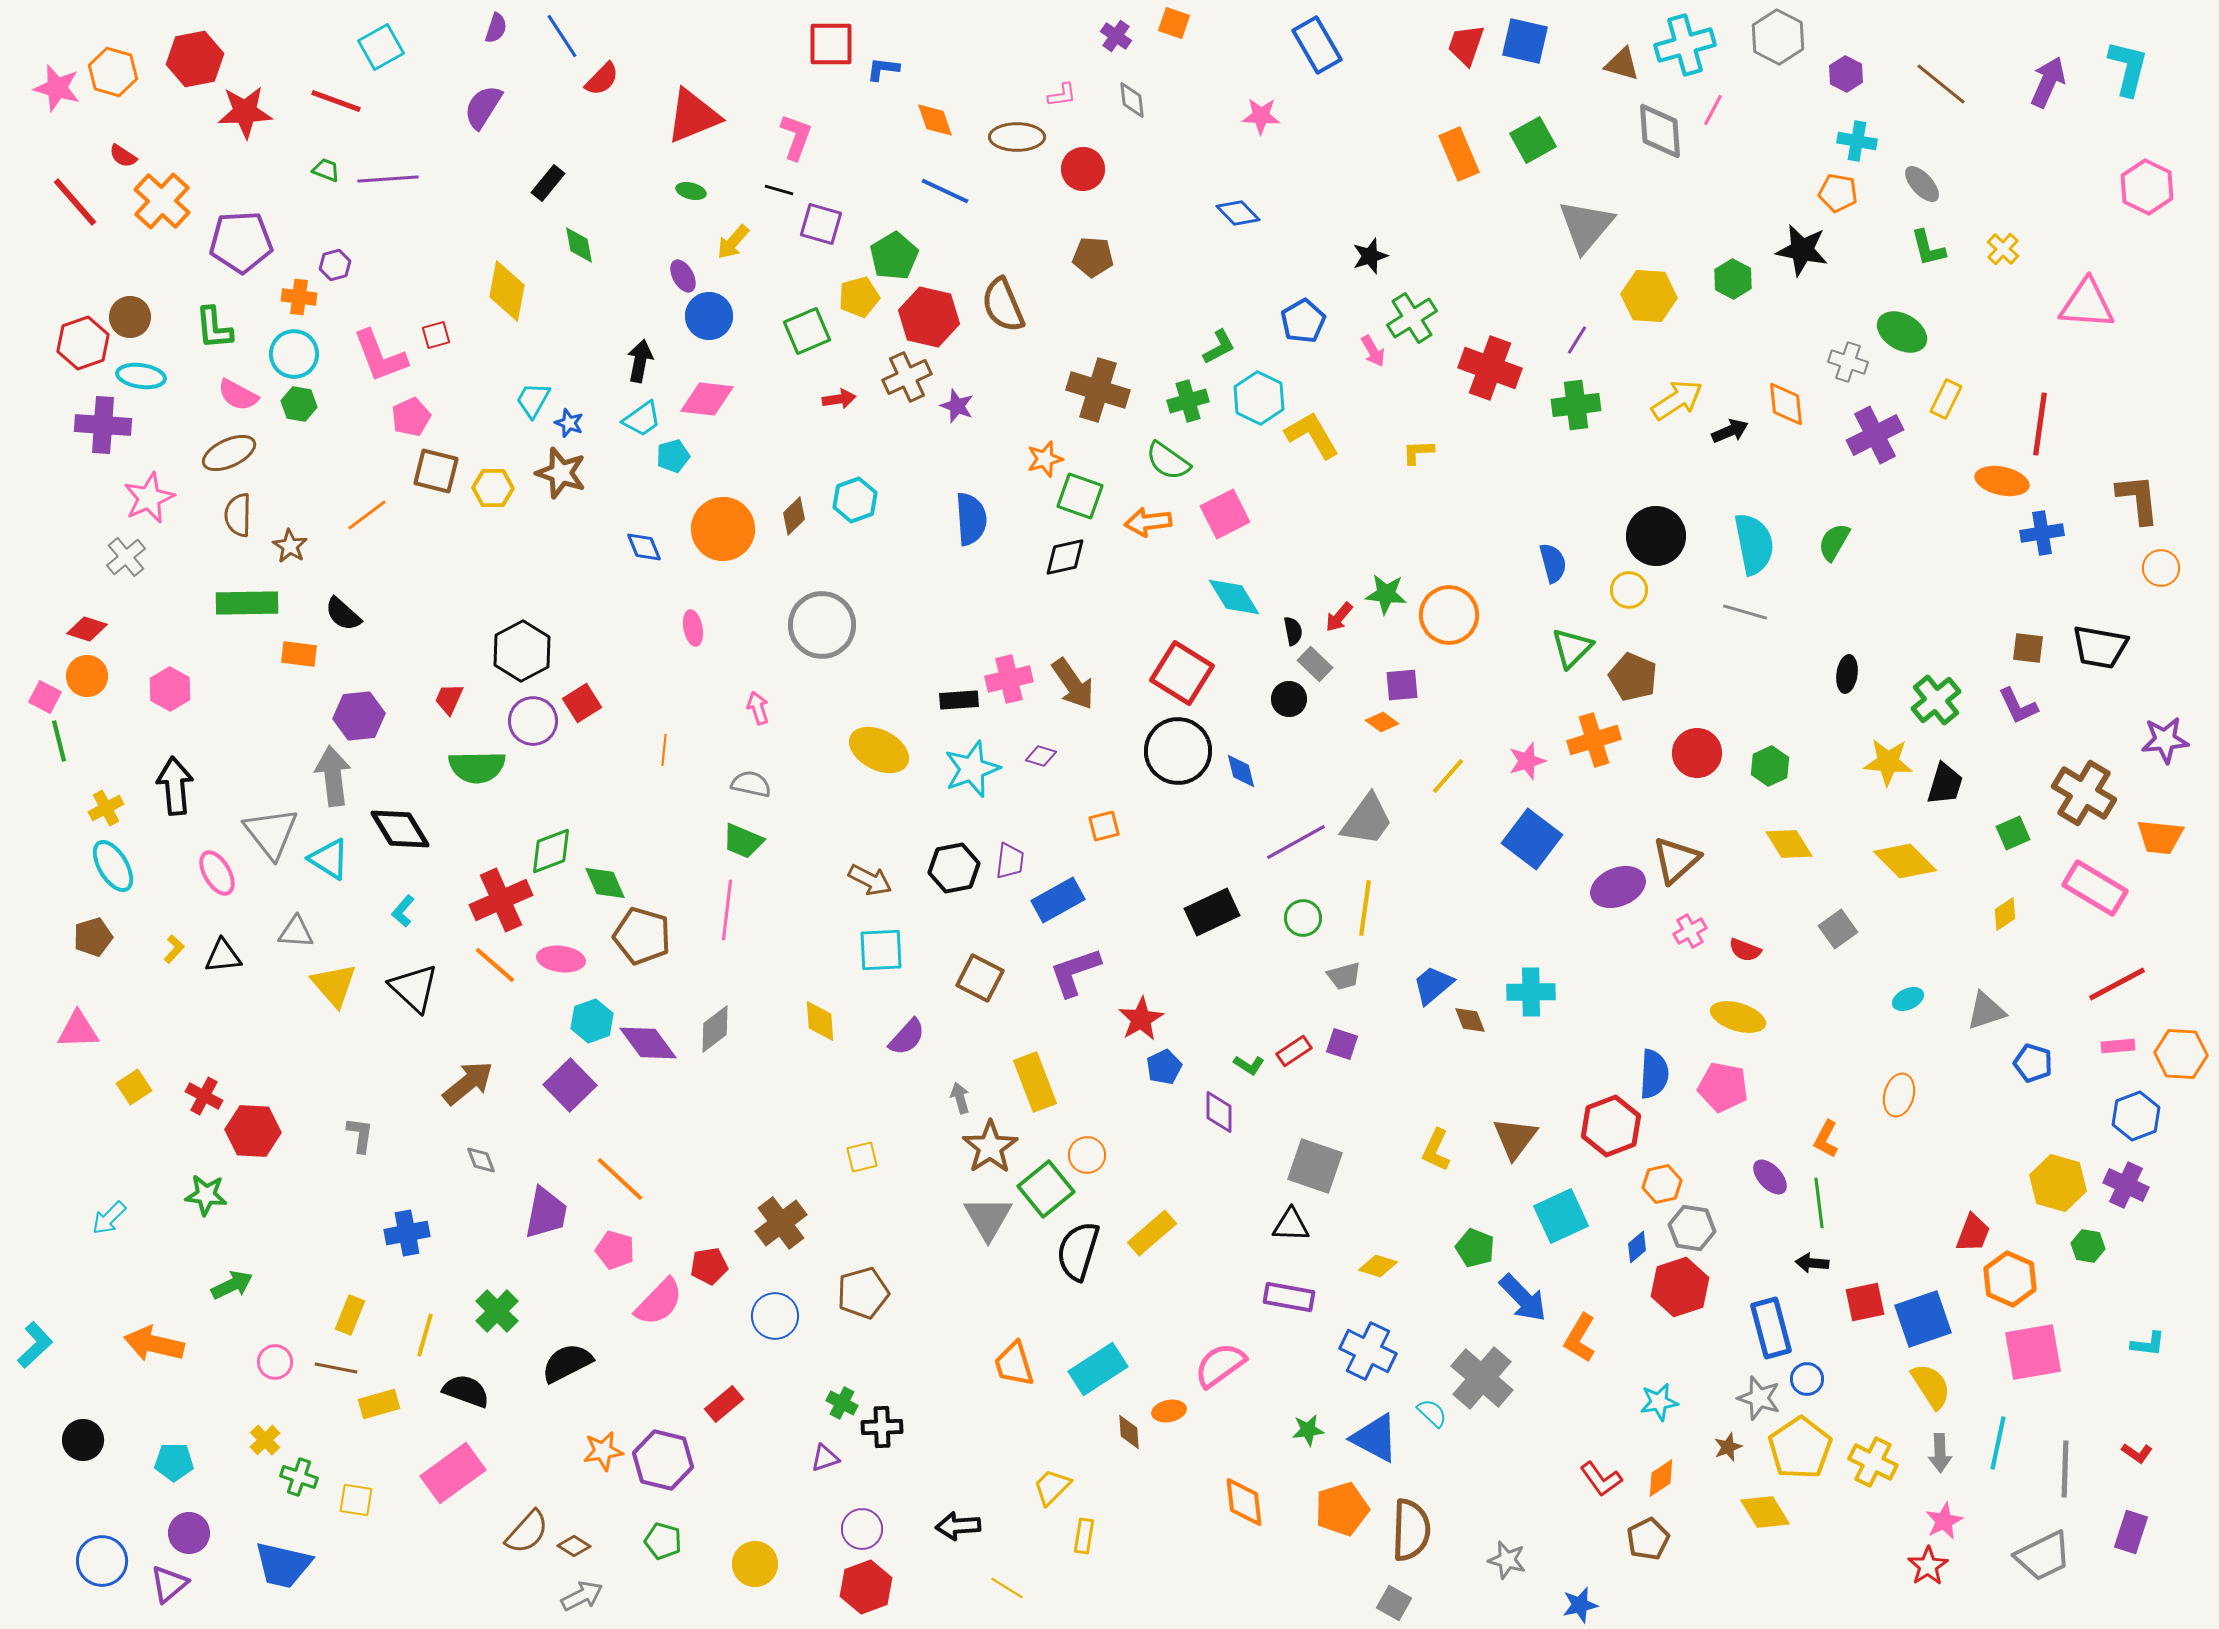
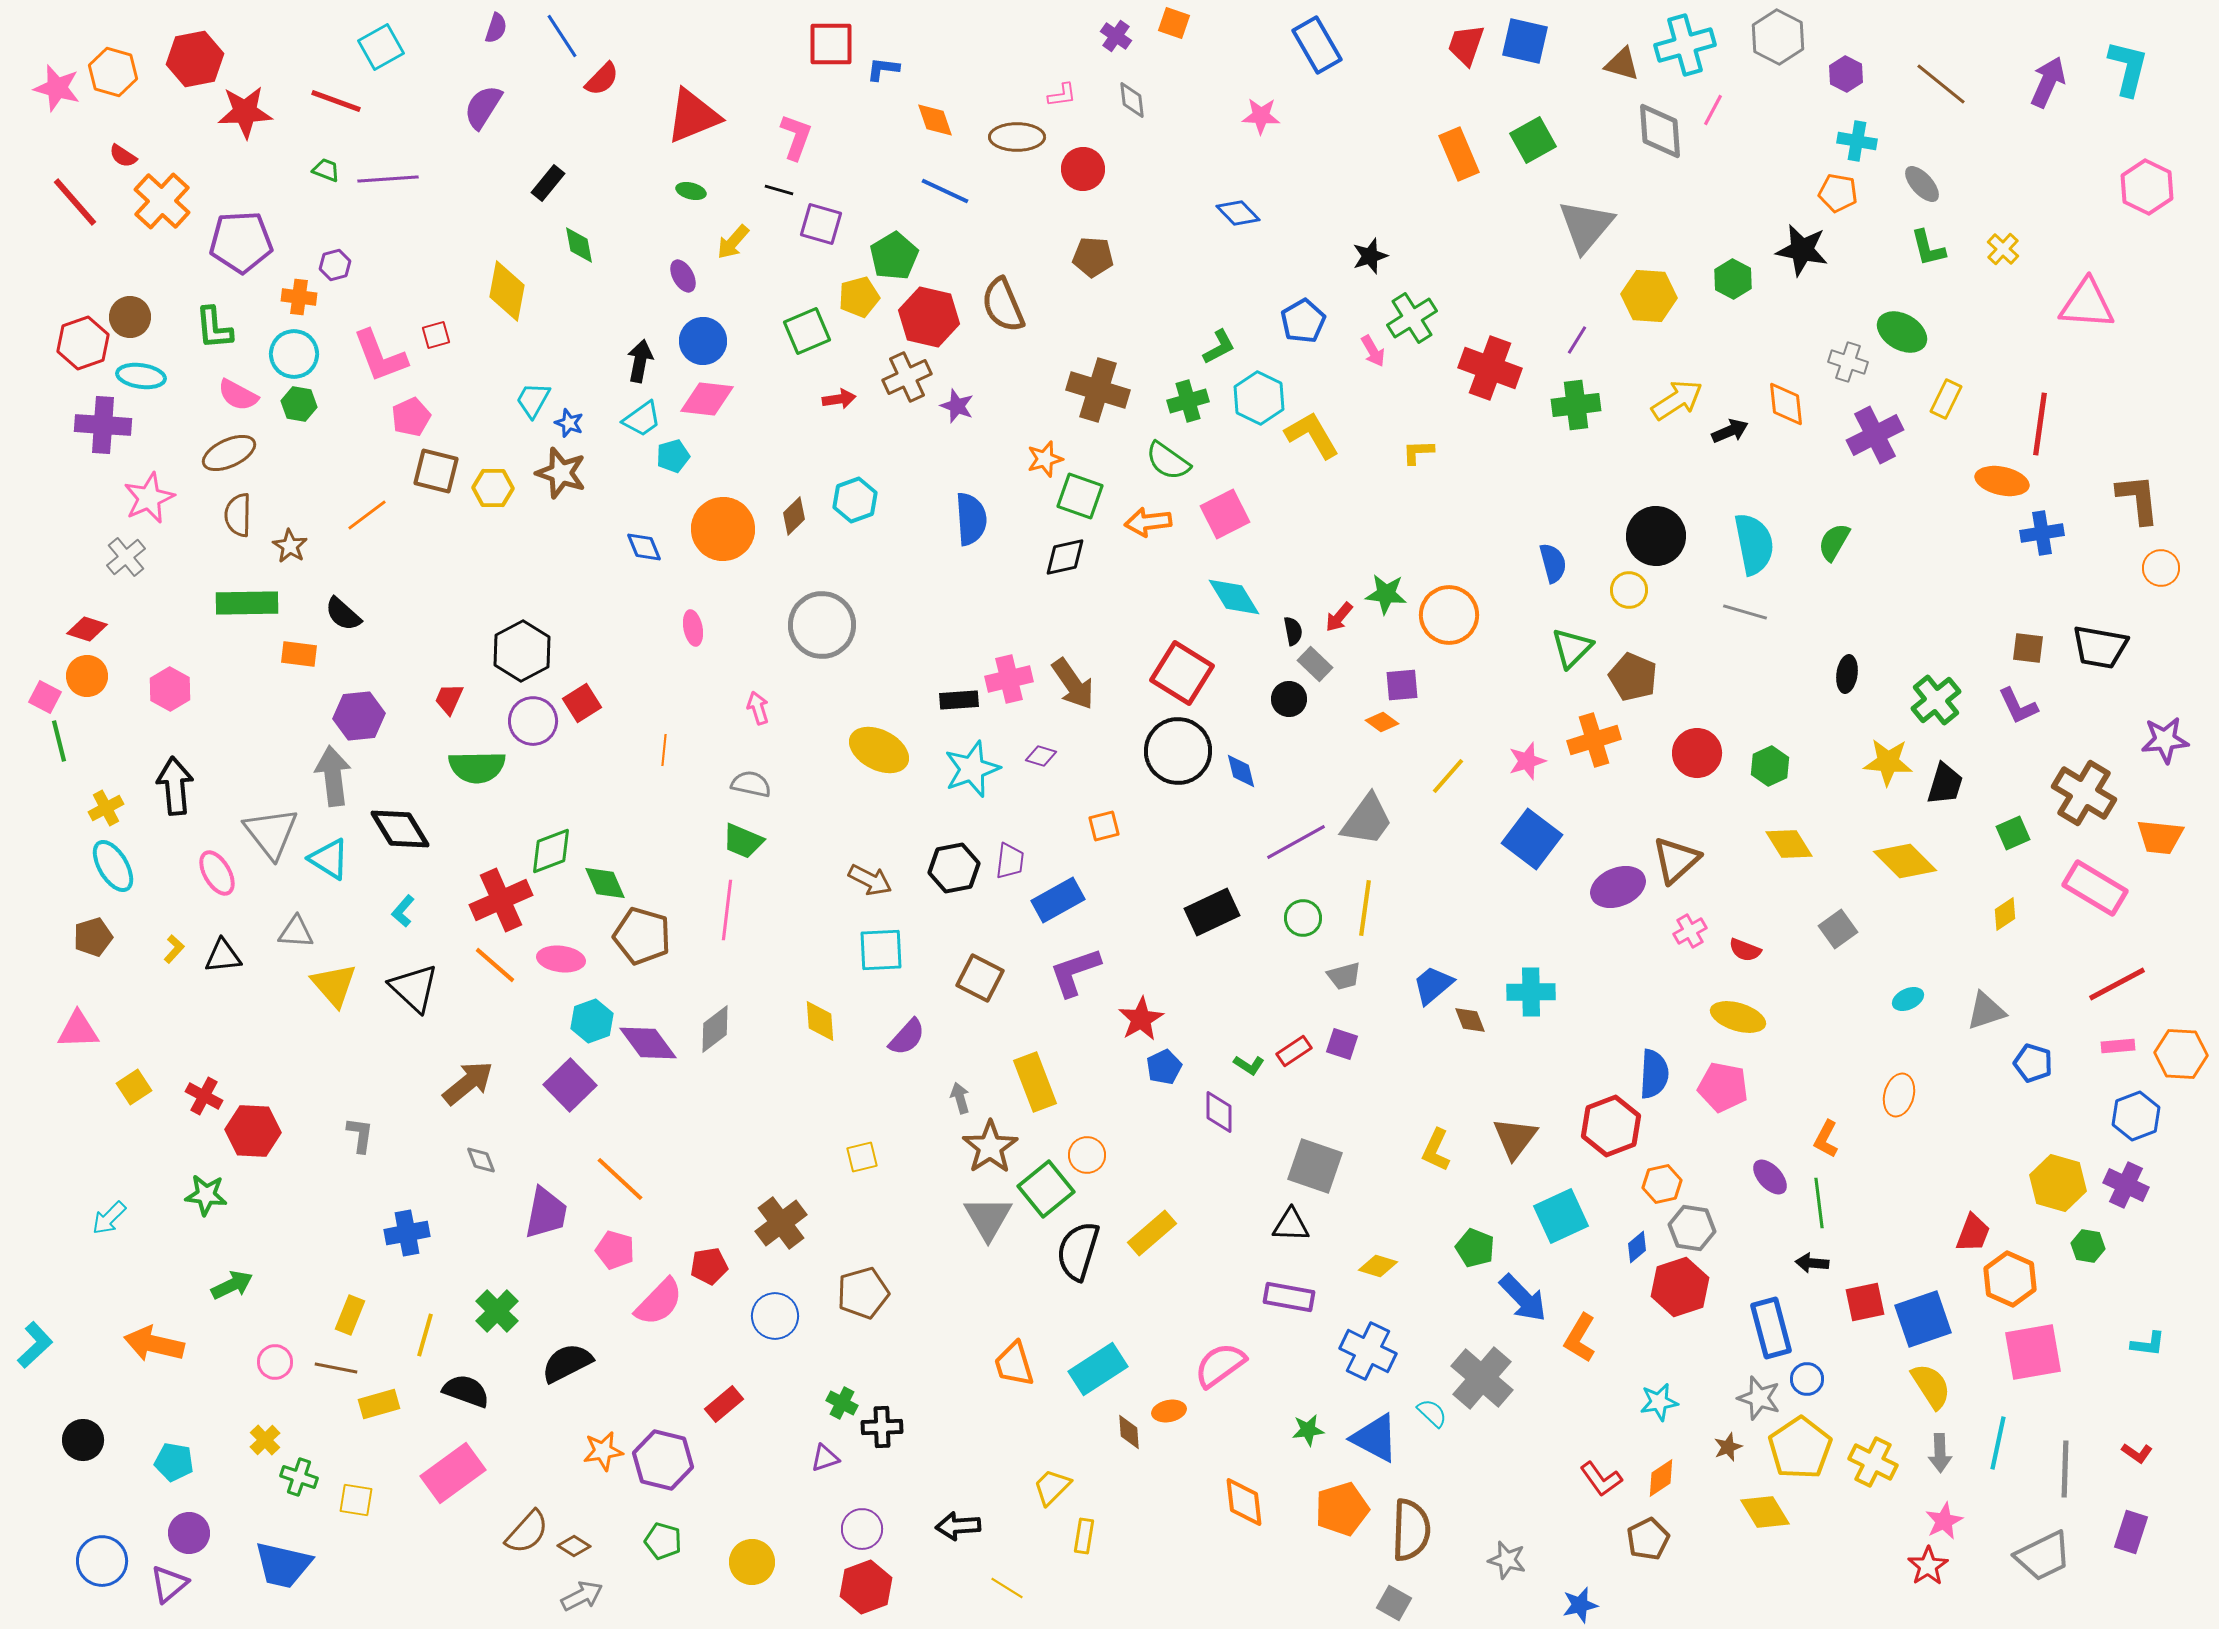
blue circle at (709, 316): moved 6 px left, 25 px down
cyan pentagon at (174, 1462): rotated 9 degrees clockwise
yellow circle at (755, 1564): moved 3 px left, 2 px up
